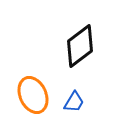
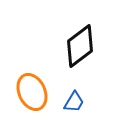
orange ellipse: moved 1 px left, 3 px up
